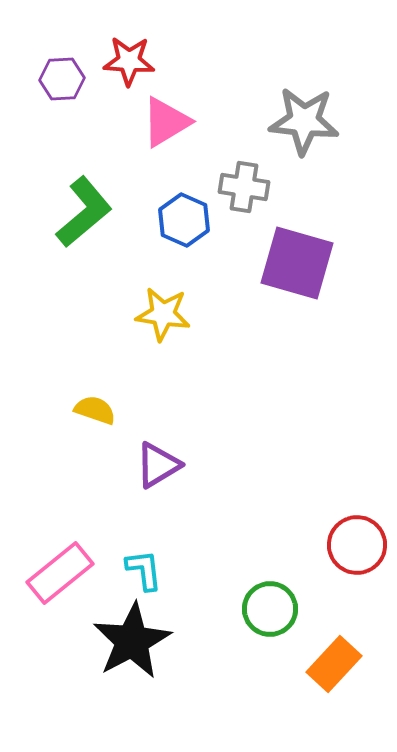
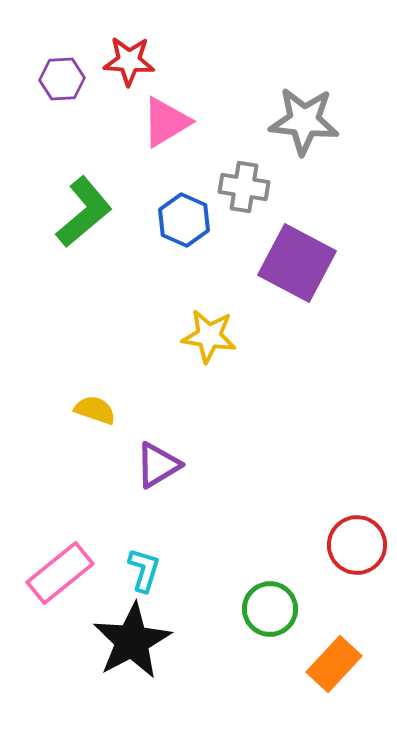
purple square: rotated 12 degrees clockwise
yellow star: moved 46 px right, 22 px down
cyan L-shape: rotated 24 degrees clockwise
